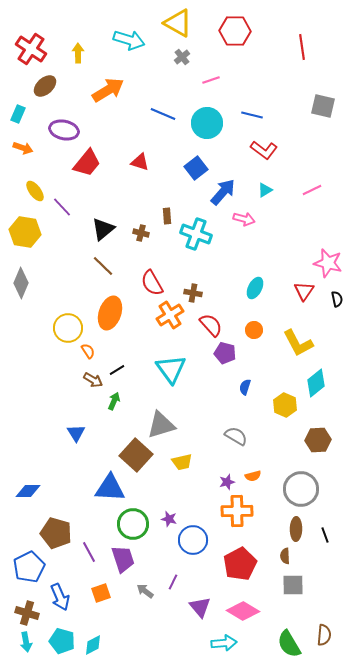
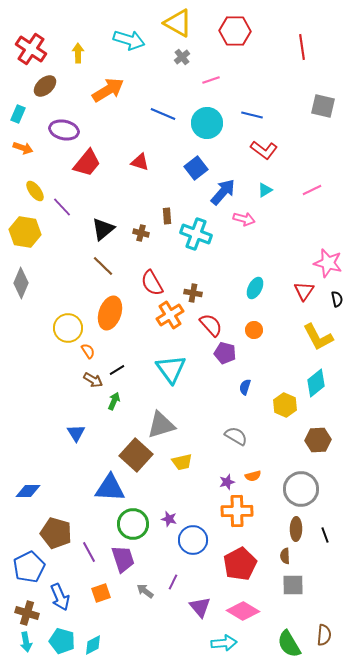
yellow L-shape at (298, 343): moved 20 px right, 6 px up
